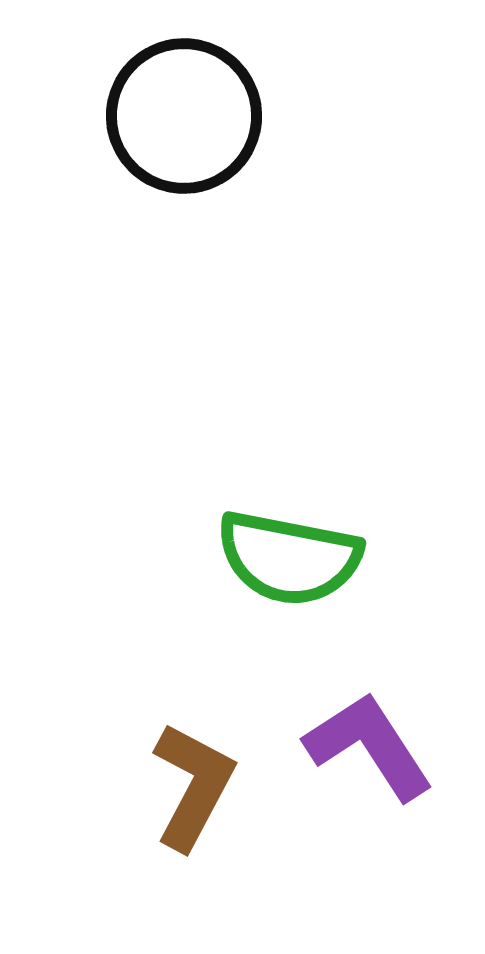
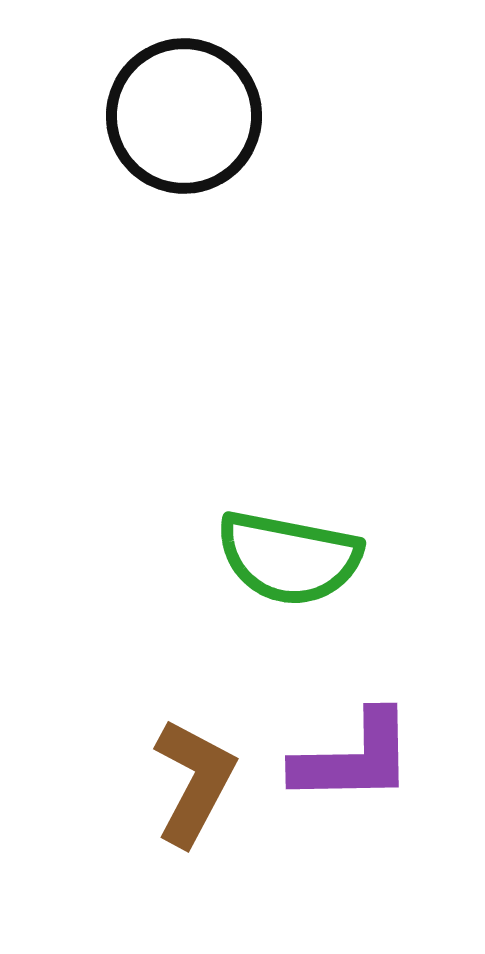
purple L-shape: moved 15 px left, 12 px down; rotated 122 degrees clockwise
brown L-shape: moved 1 px right, 4 px up
